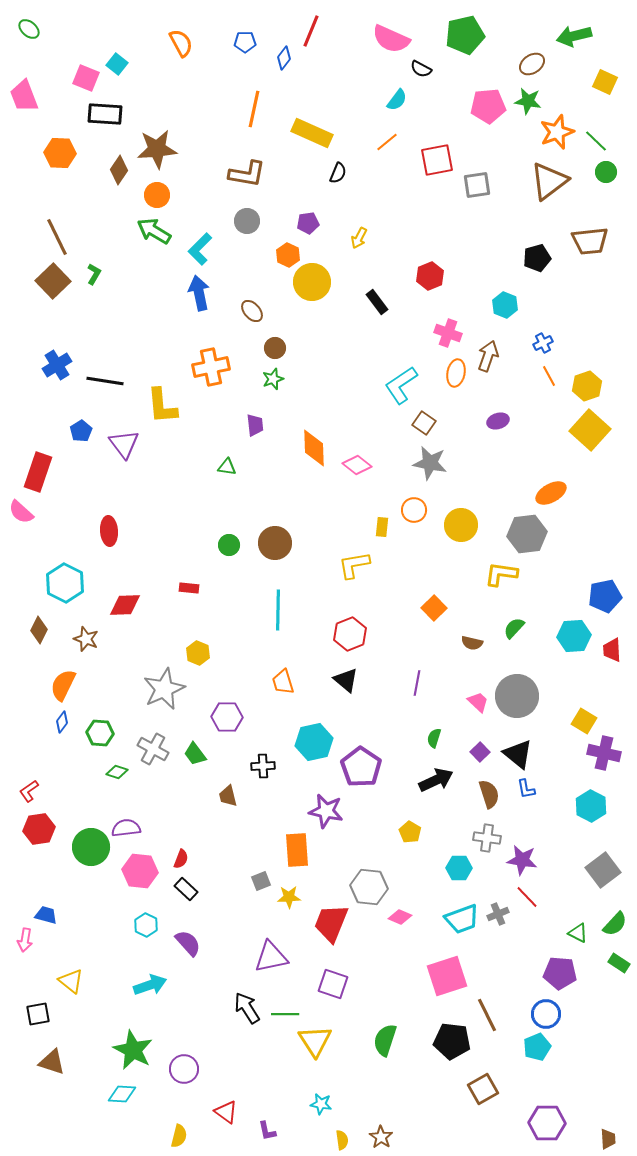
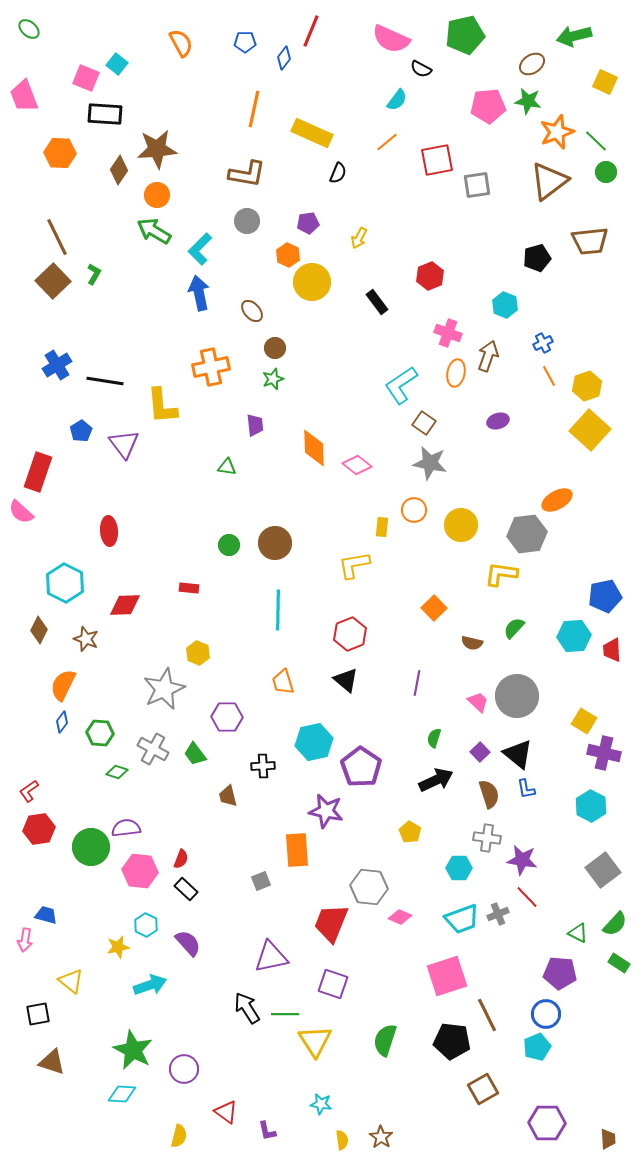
orange ellipse at (551, 493): moved 6 px right, 7 px down
yellow star at (289, 897): moved 171 px left, 50 px down; rotated 10 degrees counterclockwise
